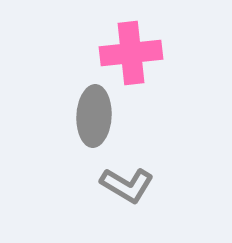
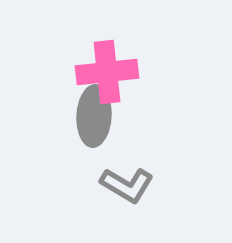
pink cross: moved 24 px left, 19 px down
